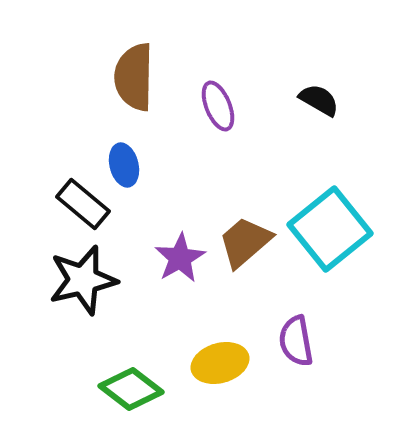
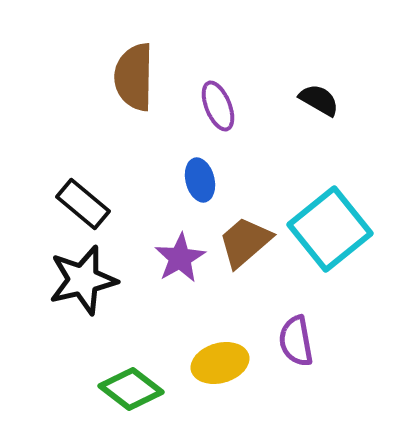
blue ellipse: moved 76 px right, 15 px down
